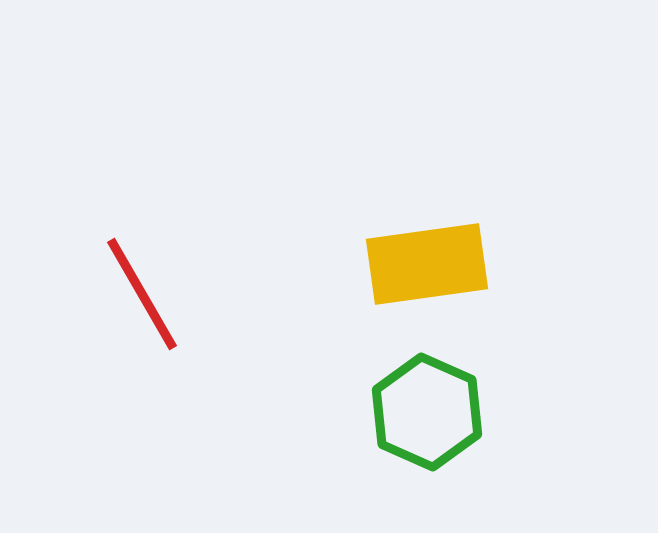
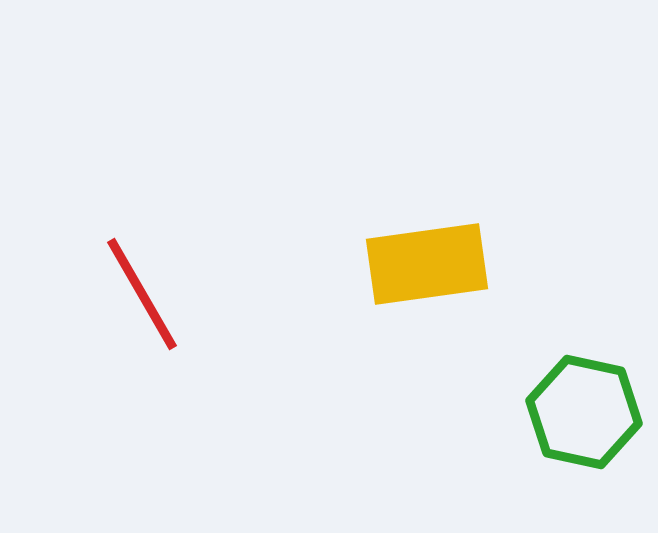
green hexagon: moved 157 px right; rotated 12 degrees counterclockwise
